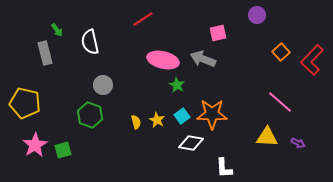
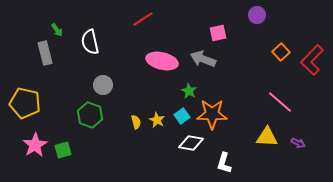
pink ellipse: moved 1 px left, 1 px down
green star: moved 12 px right, 6 px down
white L-shape: moved 5 px up; rotated 20 degrees clockwise
